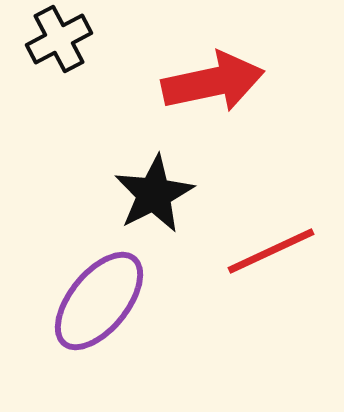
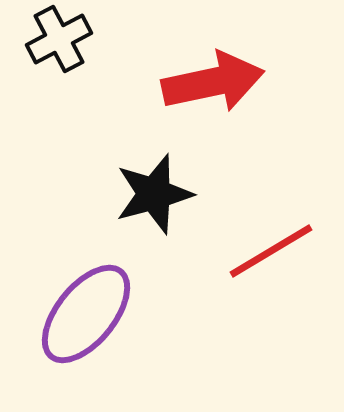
black star: rotated 12 degrees clockwise
red line: rotated 6 degrees counterclockwise
purple ellipse: moved 13 px left, 13 px down
